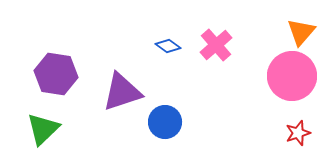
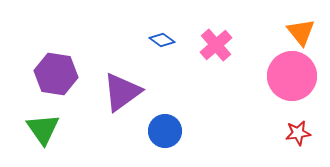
orange triangle: rotated 20 degrees counterclockwise
blue diamond: moved 6 px left, 6 px up
purple triangle: rotated 18 degrees counterclockwise
blue circle: moved 9 px down
green triangle: rotated 21 degrees counterclockwise
red star: rotated 10 degrees clockwise
